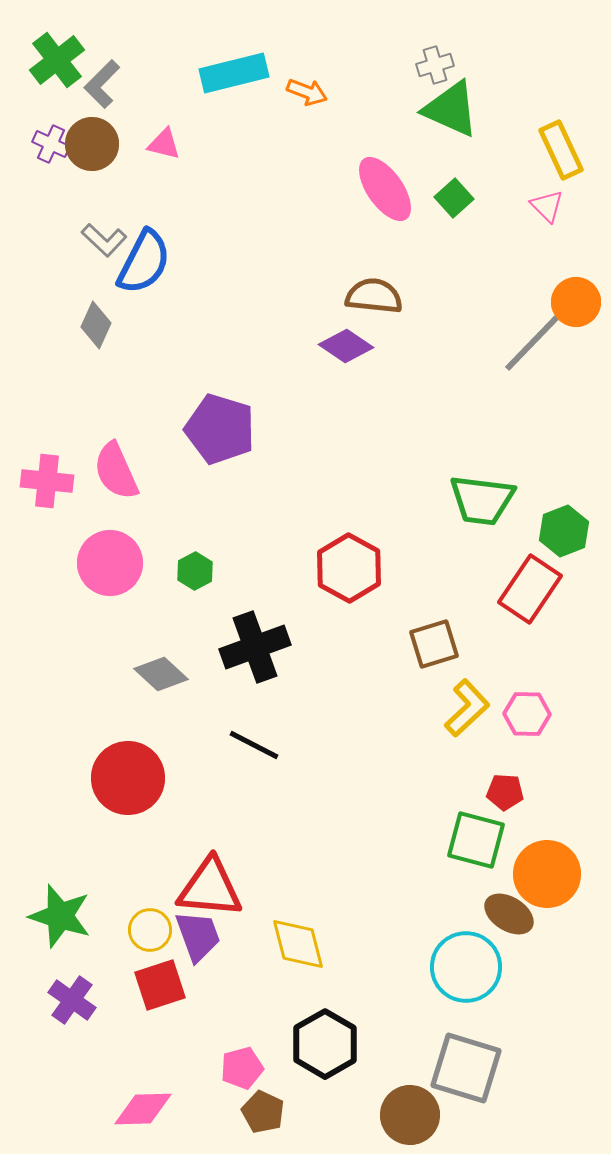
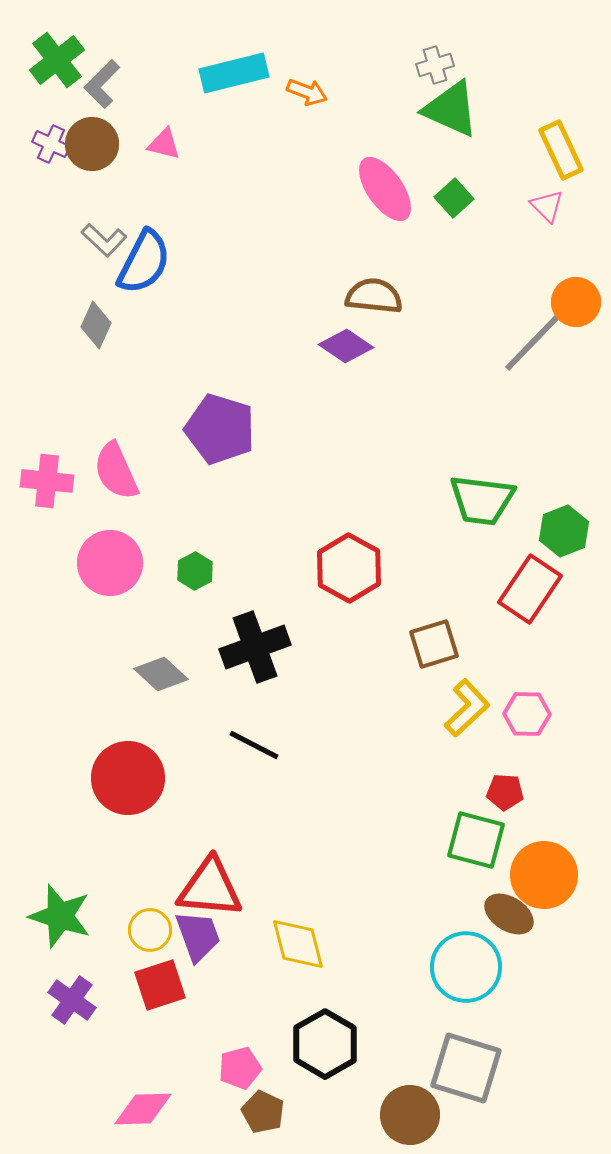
orange circle at (547, 874): moved 3 px left, 1 px down
pink pentagon at (242, 1068): moved 2 px left
